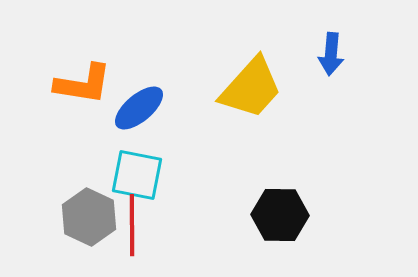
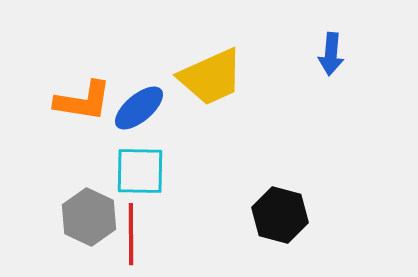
orange L-shape: moved 17 px down
yellow trapezoid: moved 40 px left, 11 px up; rotated 24 degrees clockwise
cyan square: moved 3 px right, 4 px up; rotated 10 degrees counterclockwise
black hexagon: rotated 14 degrees clockwise
red line: moved 1 px left, 9 px down
